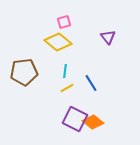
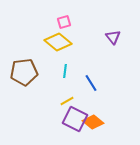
purple triangle: moved 5 px right
yellow line: moved 13 px down
